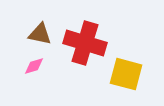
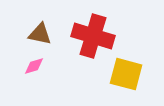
red cross: moved 8 px right, 7 px up
